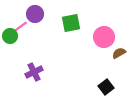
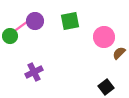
purple circle: moved 7 px down
green square: moved 1 px left, 2 px up
brown semicircle: rotated 16 degrees counterclockwise
